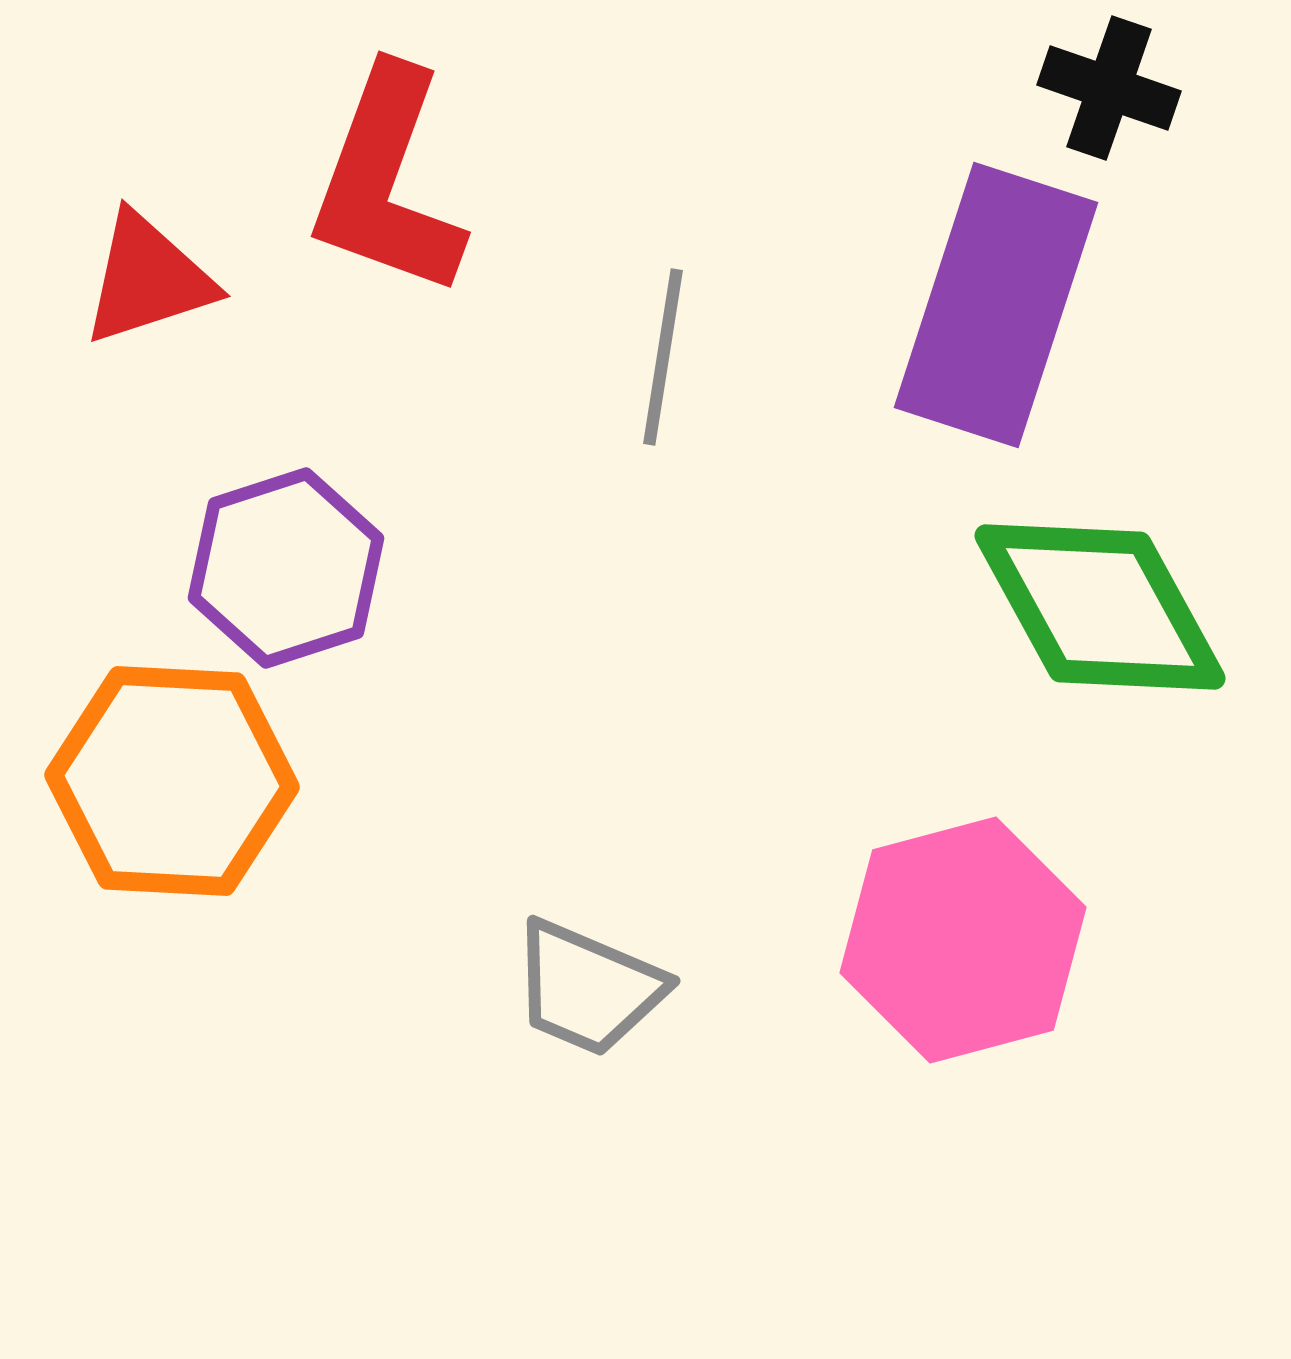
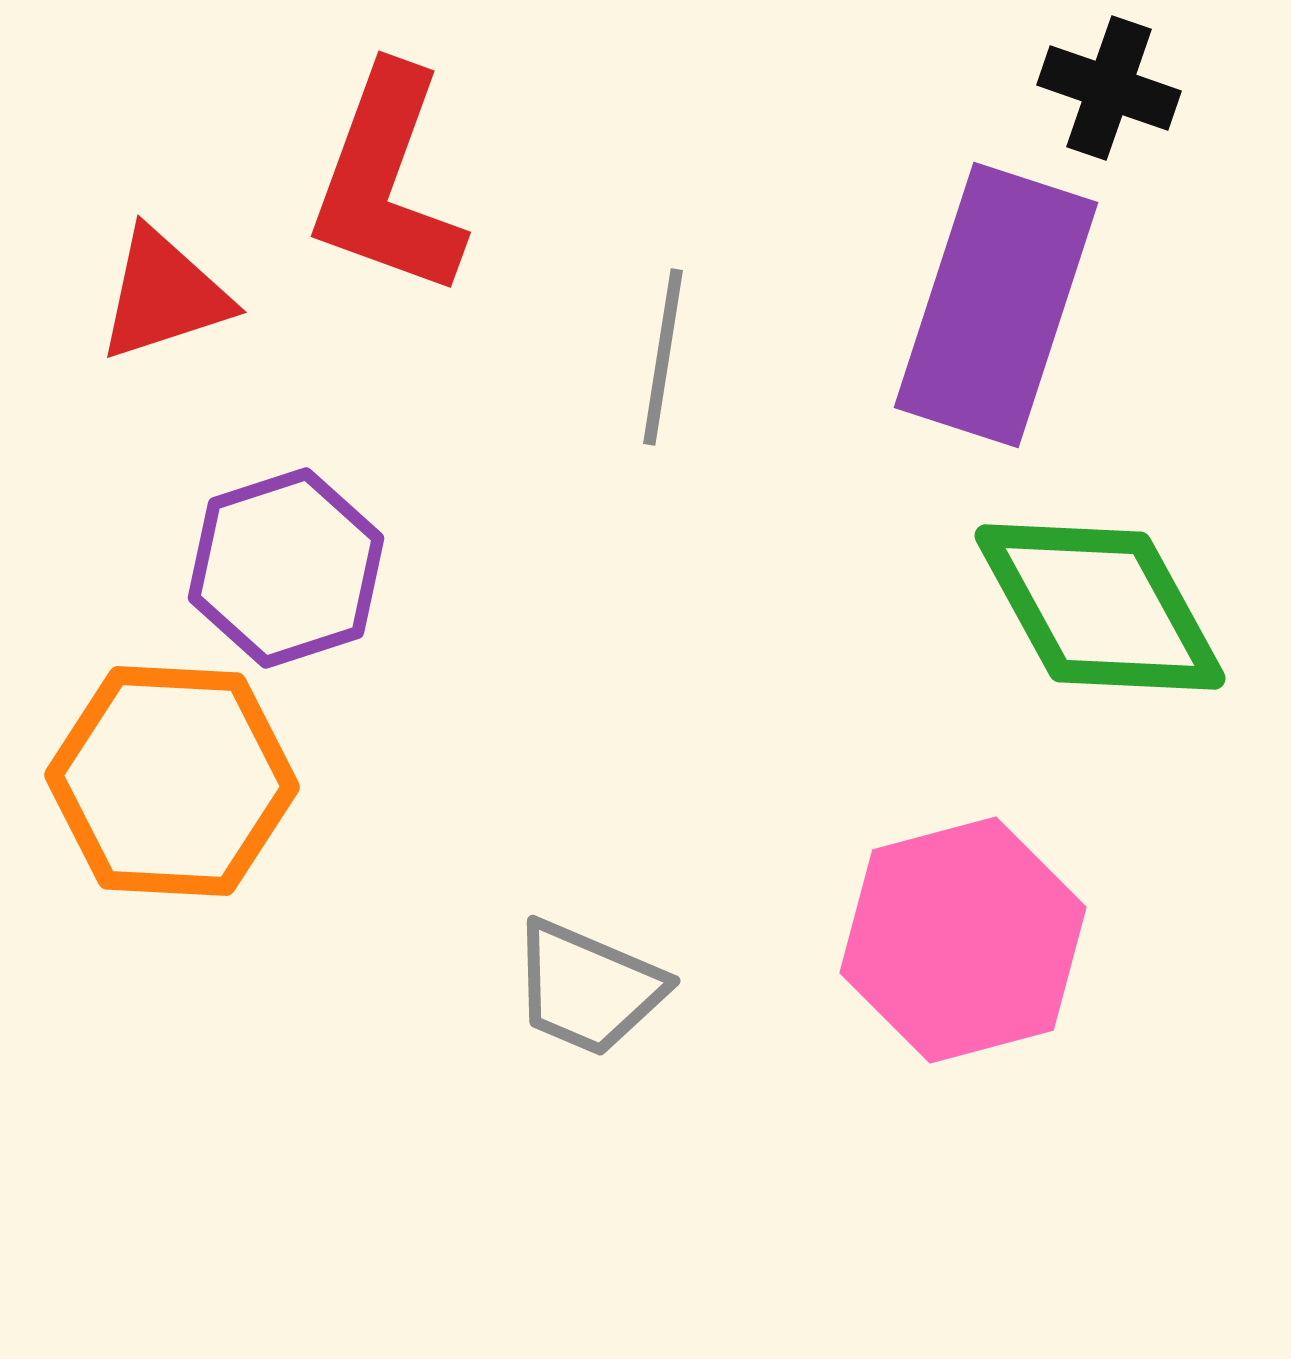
red triangle: moved 16 px right, 16 px down
